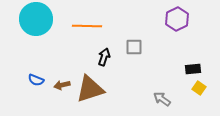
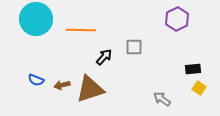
orange line: moved 6 px left, 4 px down
black arrow: rotated 24 degrees clockwise
